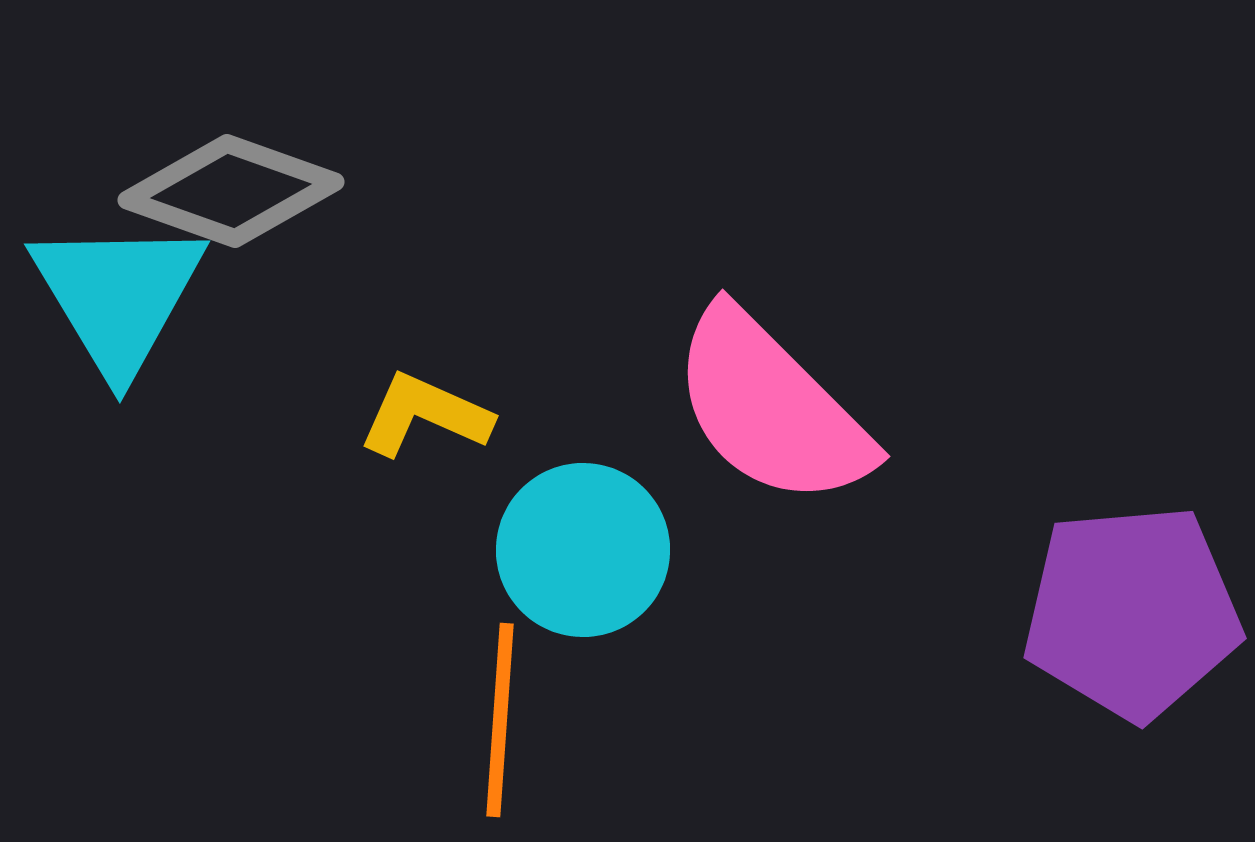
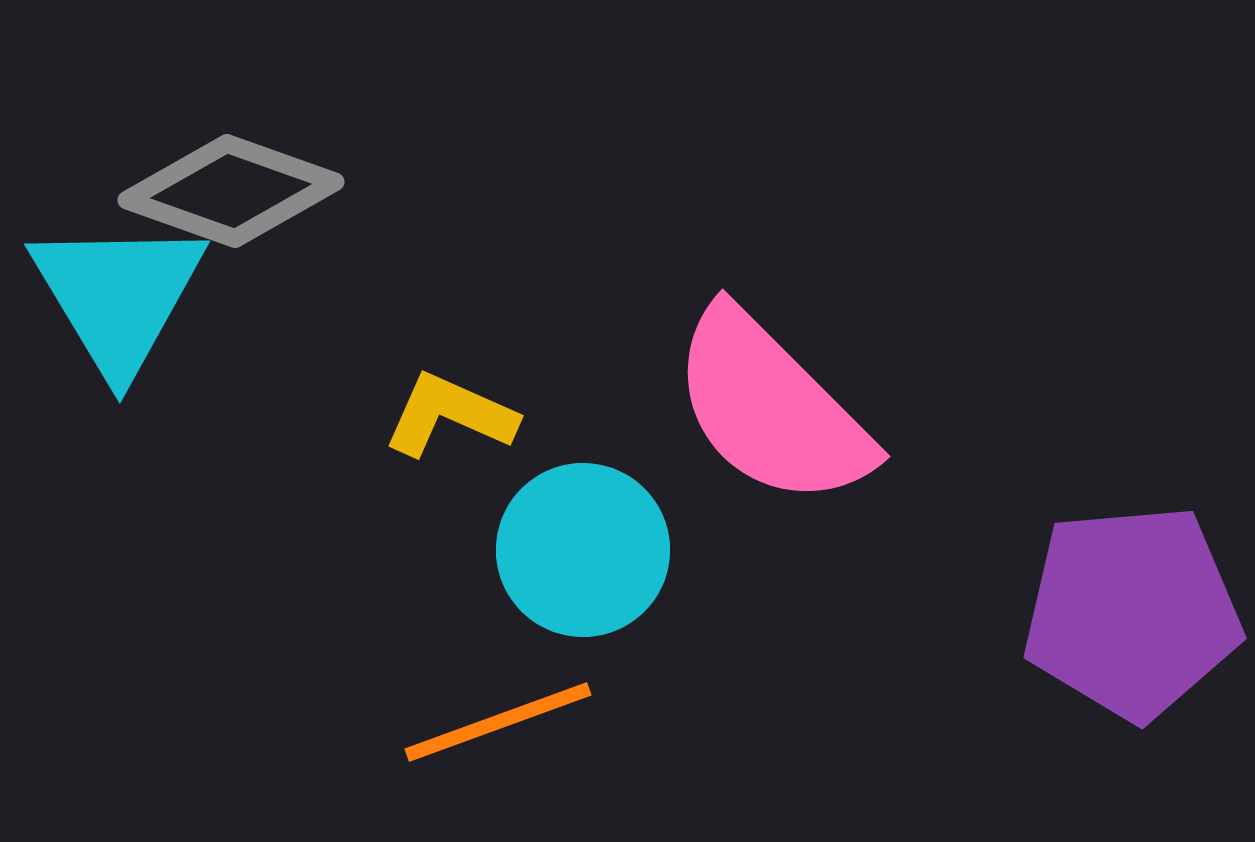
yellow L-shape: moved 25 px right
orange line: moved 2 px left, 2 px down; rotated 66 degrees clockwise
